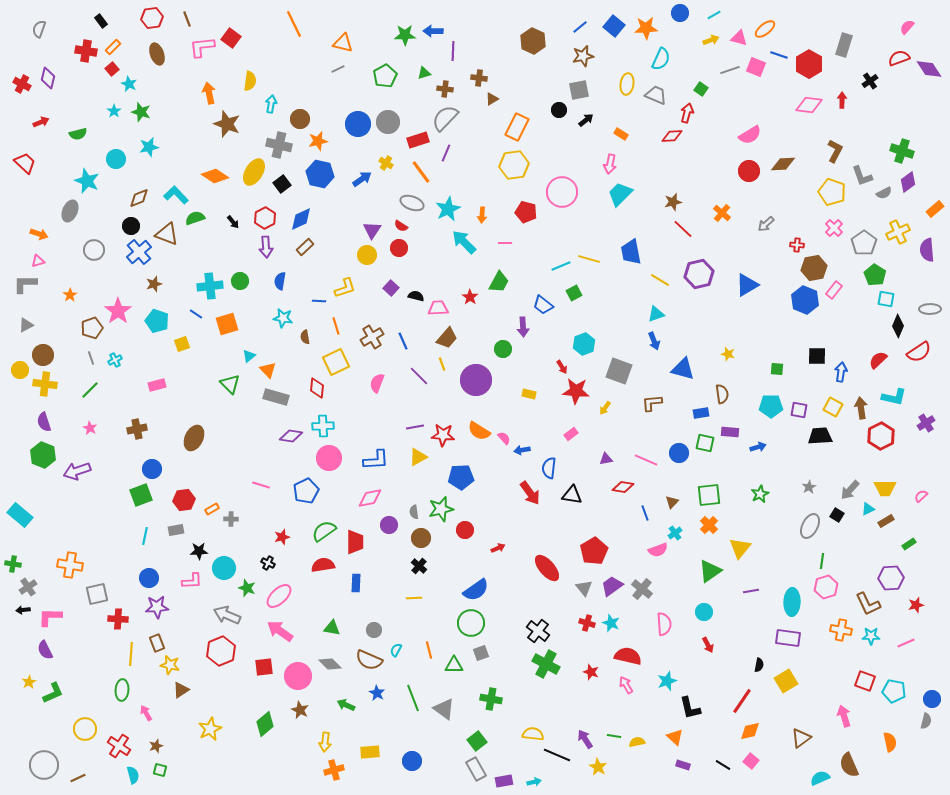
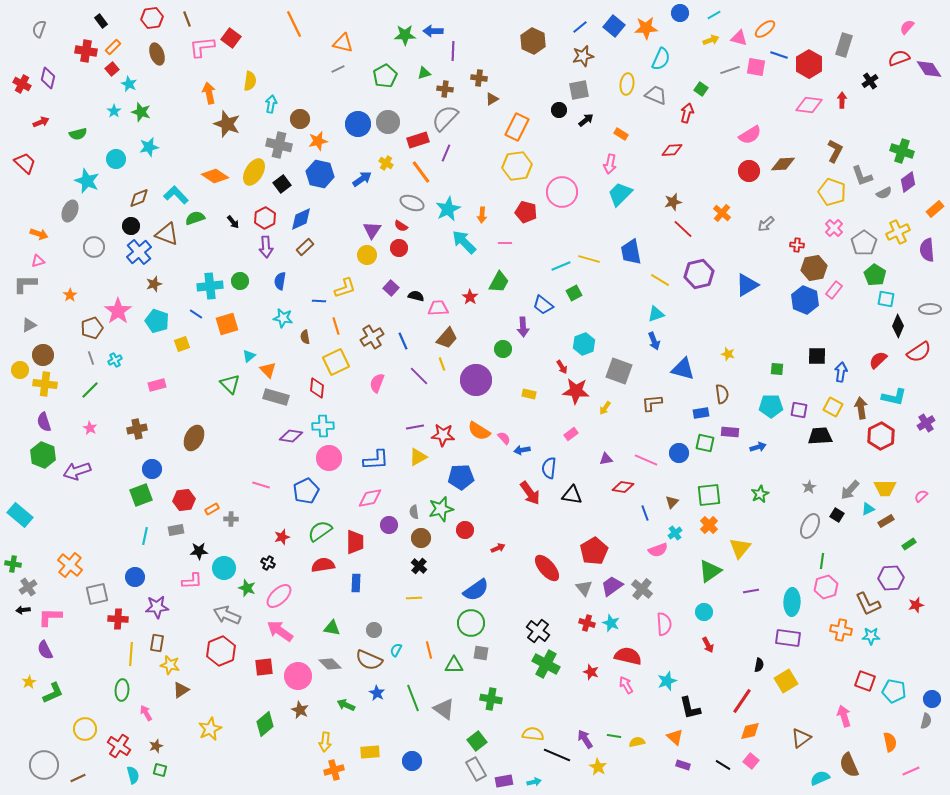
pink square at (756, 67): rotated 12 degrees counterclockwise
red diamond at (672, 136): moved 14 px down
yellow hexagon at (514, 165): moved 3 px right, 1 px down
gray circle at (94, 250): moved 3 px up
gray triangle at (26, 325): moved 3 px right
green semicircle at (324, 531): moved 4 px left
orange cross at (70, 565): rotated 30 degrees clockwise
blue circle at (149, 578): moved 14 px left, 1 px up
brown rectangle at (157, 643): rotated 30 degrees clockwise
pink line at (906, 643): moved 5 px right, 128 px down
gray square at (481, 653): rotated 28 degrees clockwise
